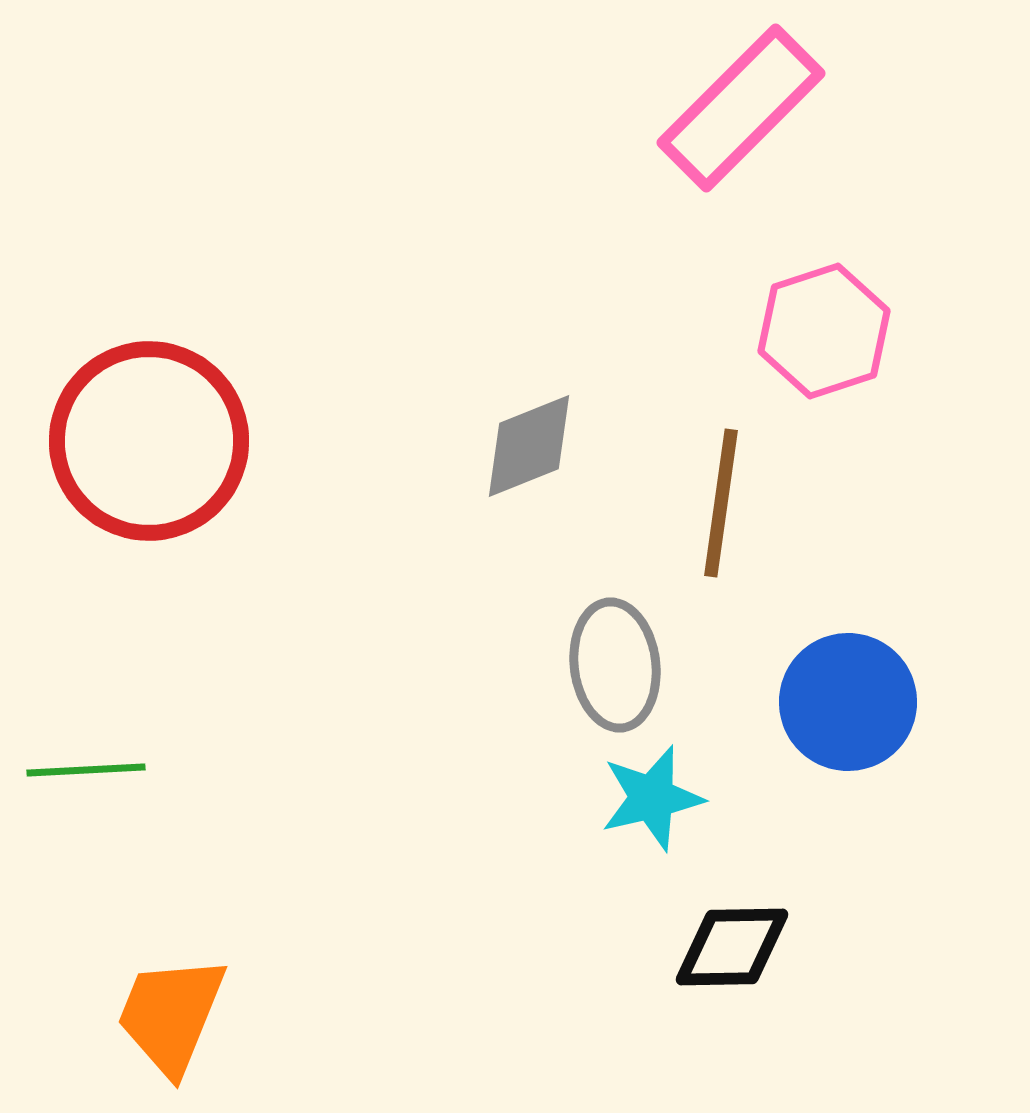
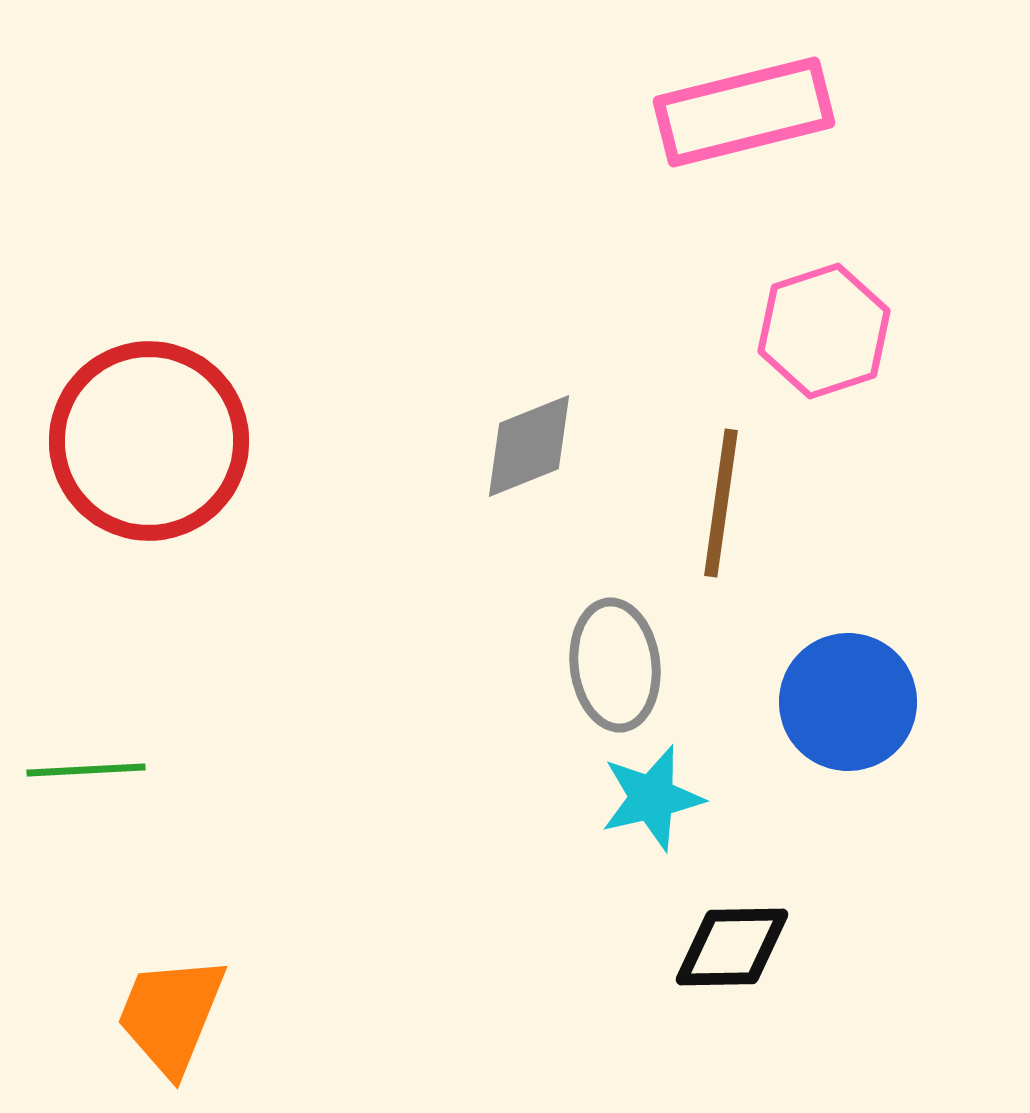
pink rectangle: moved 3 px right, 4 px down; rotated 31 degrees clockwise
